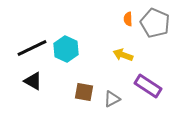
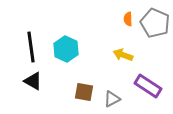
black line: moved 1 px left, 1 px up; rotated 72 degrees counterclockwise
